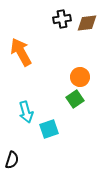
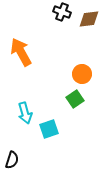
black cross: moved 7 px up; rotated 30 degrees clockwise
brown diamond: moved 2 px right, 4 px up
orange circle: moved 2 px right, 3 px up
cyan arrow: moved 1 px left, 1 px down
